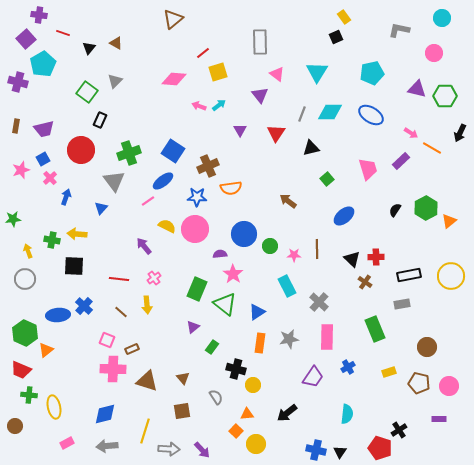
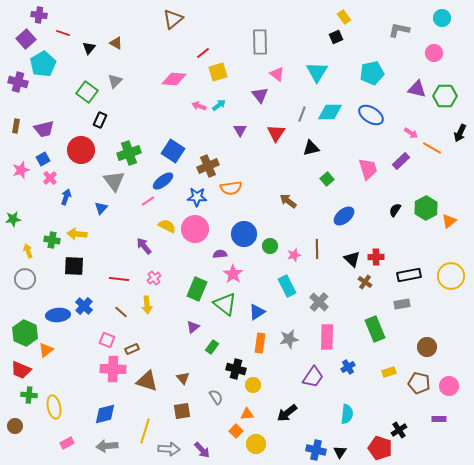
pink star at (294, 255): rotated 16 degrees counterclockwise
